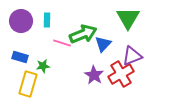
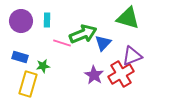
green triangle: rotated 45 degrees counterclockwise
blue triangle: moved 1 px up
